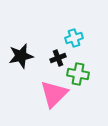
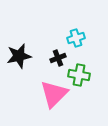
cyan cross: moved 2 px right
black star: moved 2 px left
green cross: moved 1 px right, 1 px down
